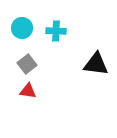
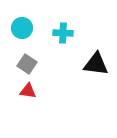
cyan cross: moved 7 px right, 2 px down
gray square: rotated 18 degrees counterclockwise
